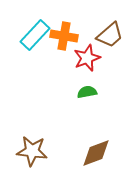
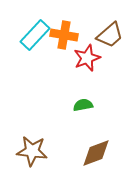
orange cross: moved 1 px up
green semicircle: moved 4 px left, 13 px down
